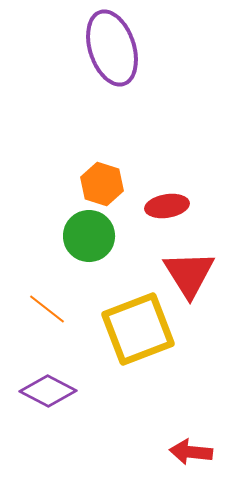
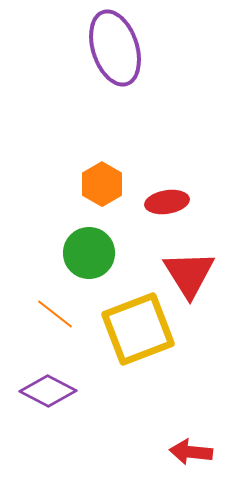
purple ellipse: moved 3 px right
orange hexagon: rotated 12 degrees clockwise
red ellipse: moved 4 px up
green circle: moved 17 px down
orange line: moved 8 px right, 5 px down
